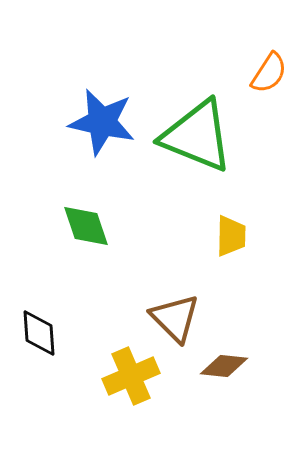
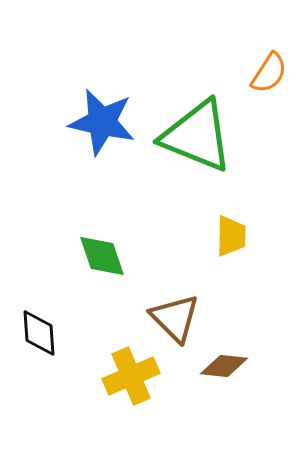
green diamond: moved 16 px right, 30 px down
